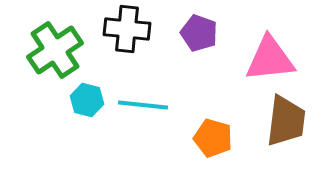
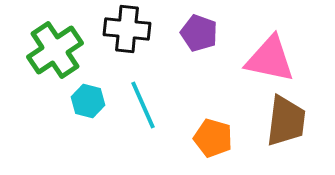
pink triangle: rotated 18 degrees clockwise
cyan hexagon: moved 1 px right, 1 px down
cyan line: rotated 60 degrees clockwise
